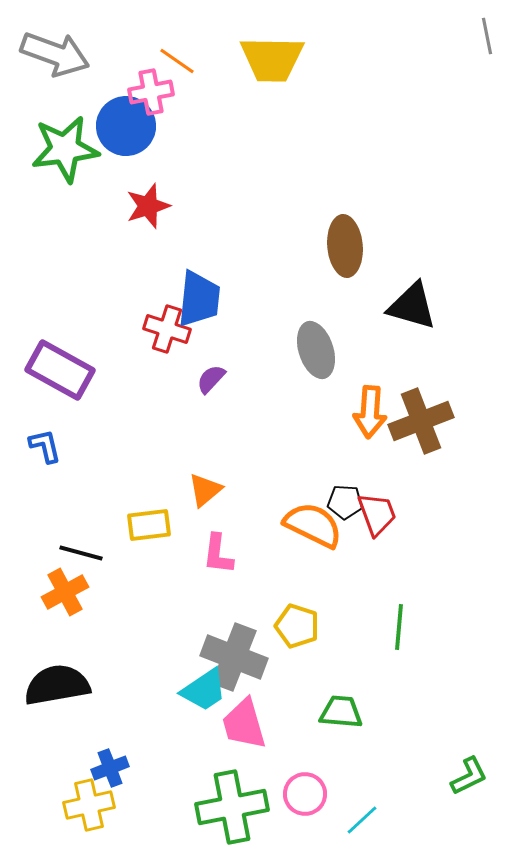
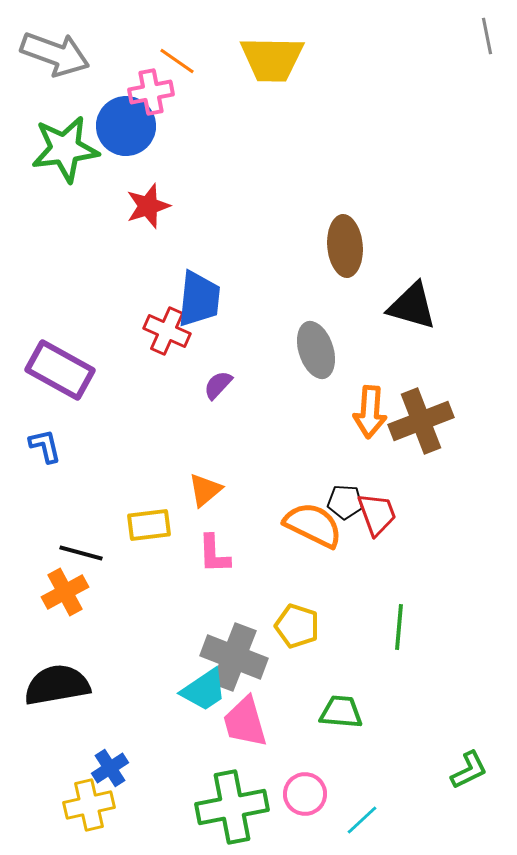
red cross: moved 2 px down; rotated 6 degrees clockwise
purple semicircle: moved 7 px right, 6 px down
pink L-shape: moved 4 px left; rotated 9 degrees counterclockwise
pink trapezoid: moved 1 px right, 2 px up
blue cross: rotated 12 degrees counterclockwise
green L-shape: moved 6 px up
